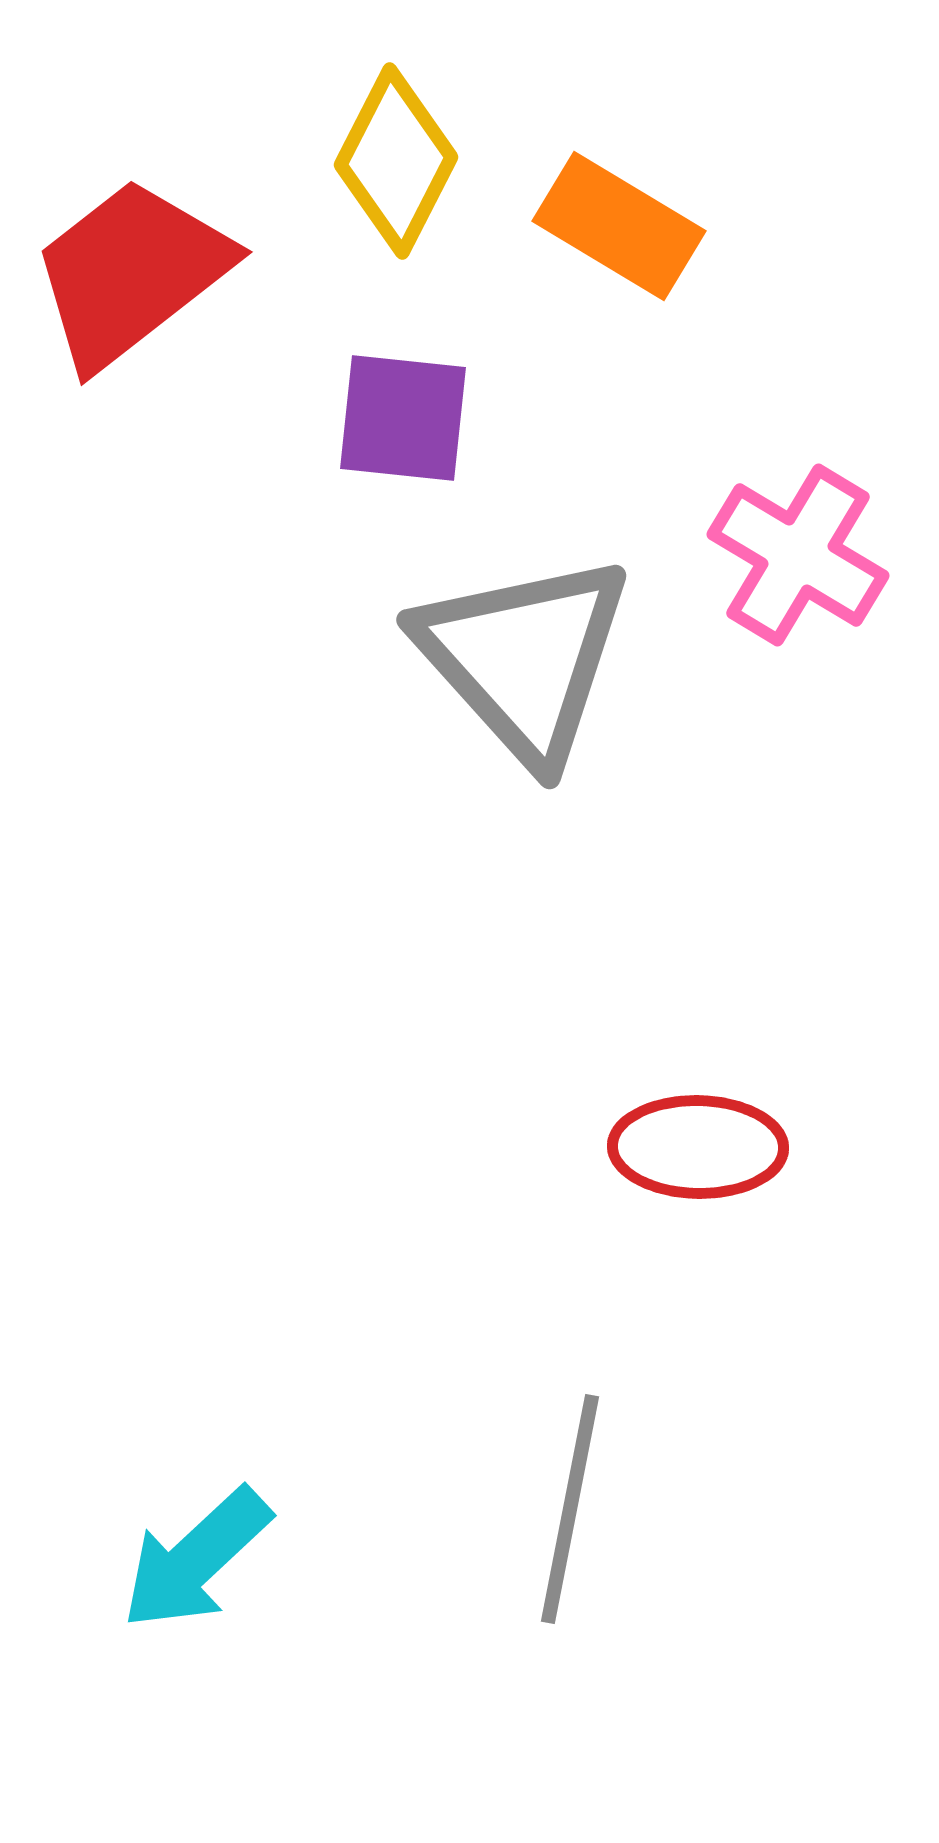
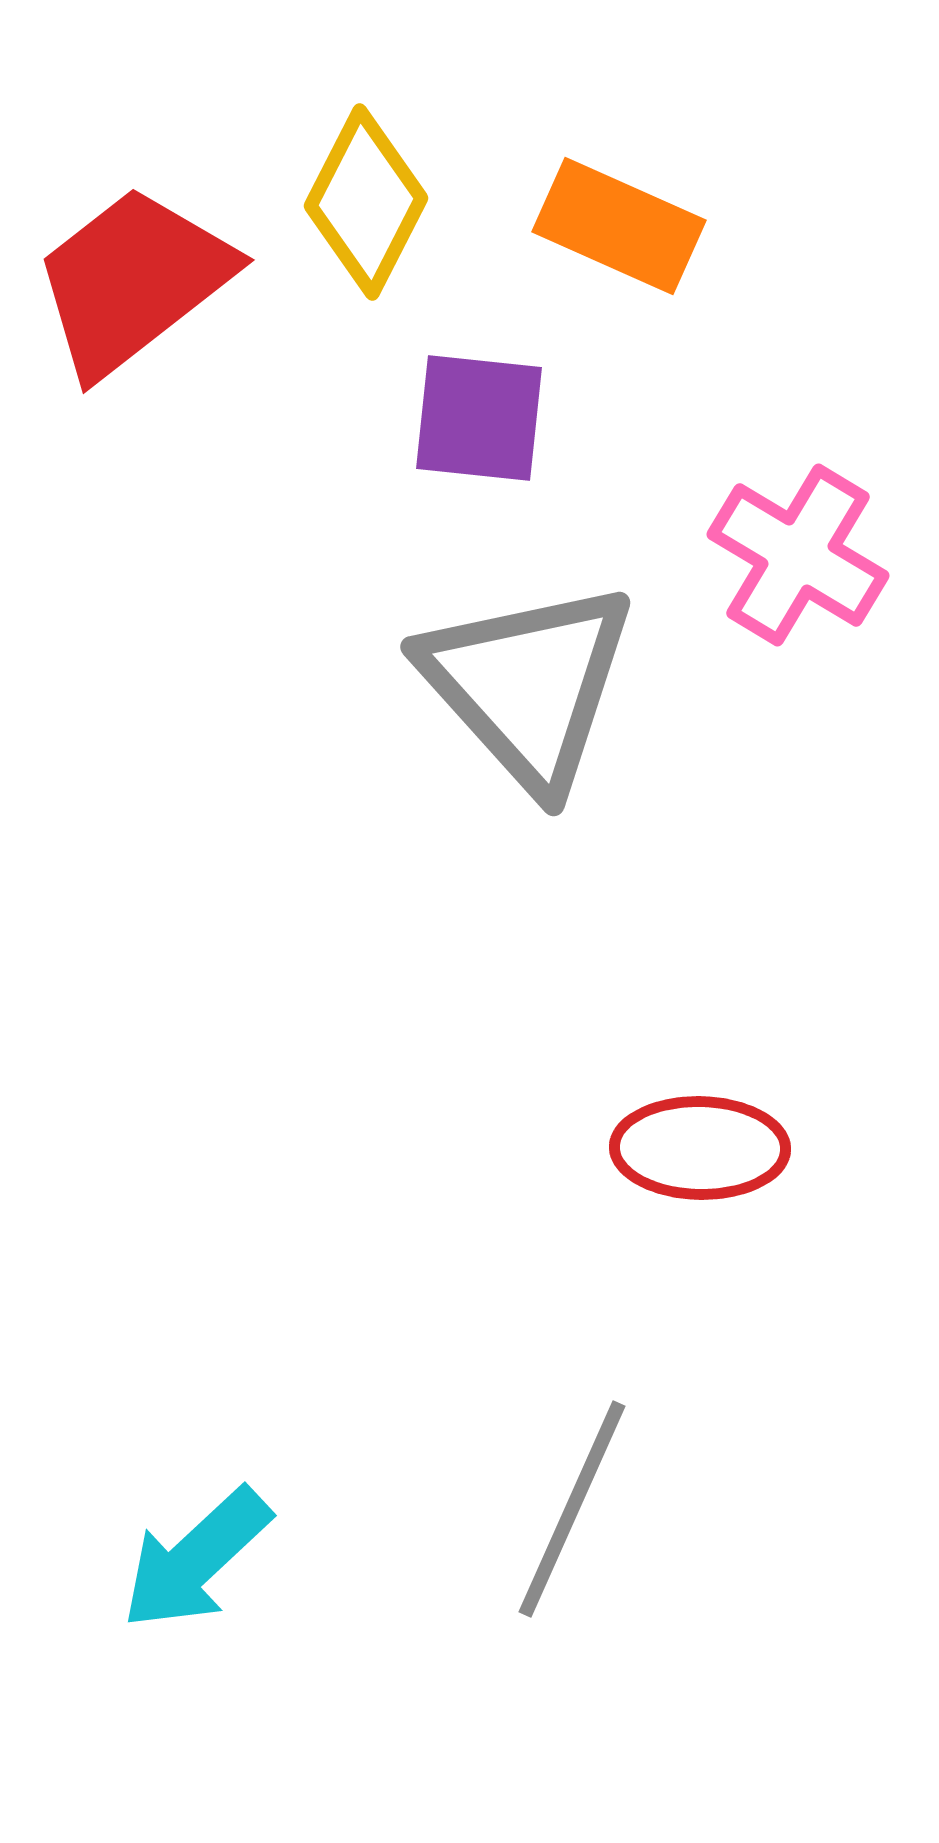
yellow diamond: moved 30 px left, 41 px down
orange rectangle: rotated 7 degrees counterclockwise
red trapezoid: moved 2 px right, 8 px down
purple square: moved 76 px right
gray triangle: moved 4 px right, 27 px down
red ellipse: moved 2 px right, 1 px down
gray line: moved 2 px right; rotated 13 degrees clockwise
